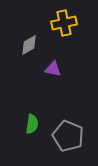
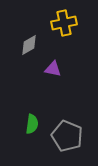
gray pentagon: moved 1 px left
